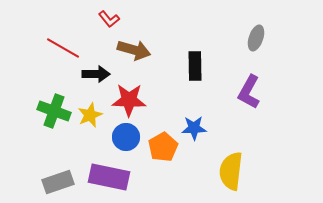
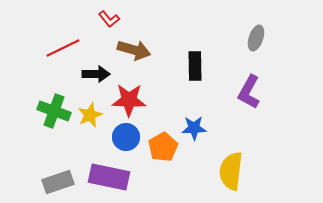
red line: rotated 56 degrees counterclockwise
